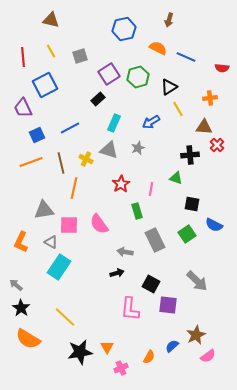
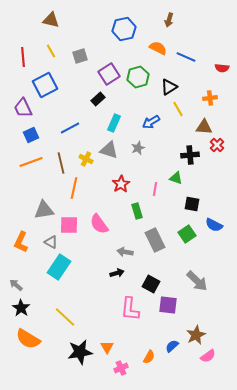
blue square at (37, 135): moved 6 px left
pink line at (151, 189): moved 4 px right
